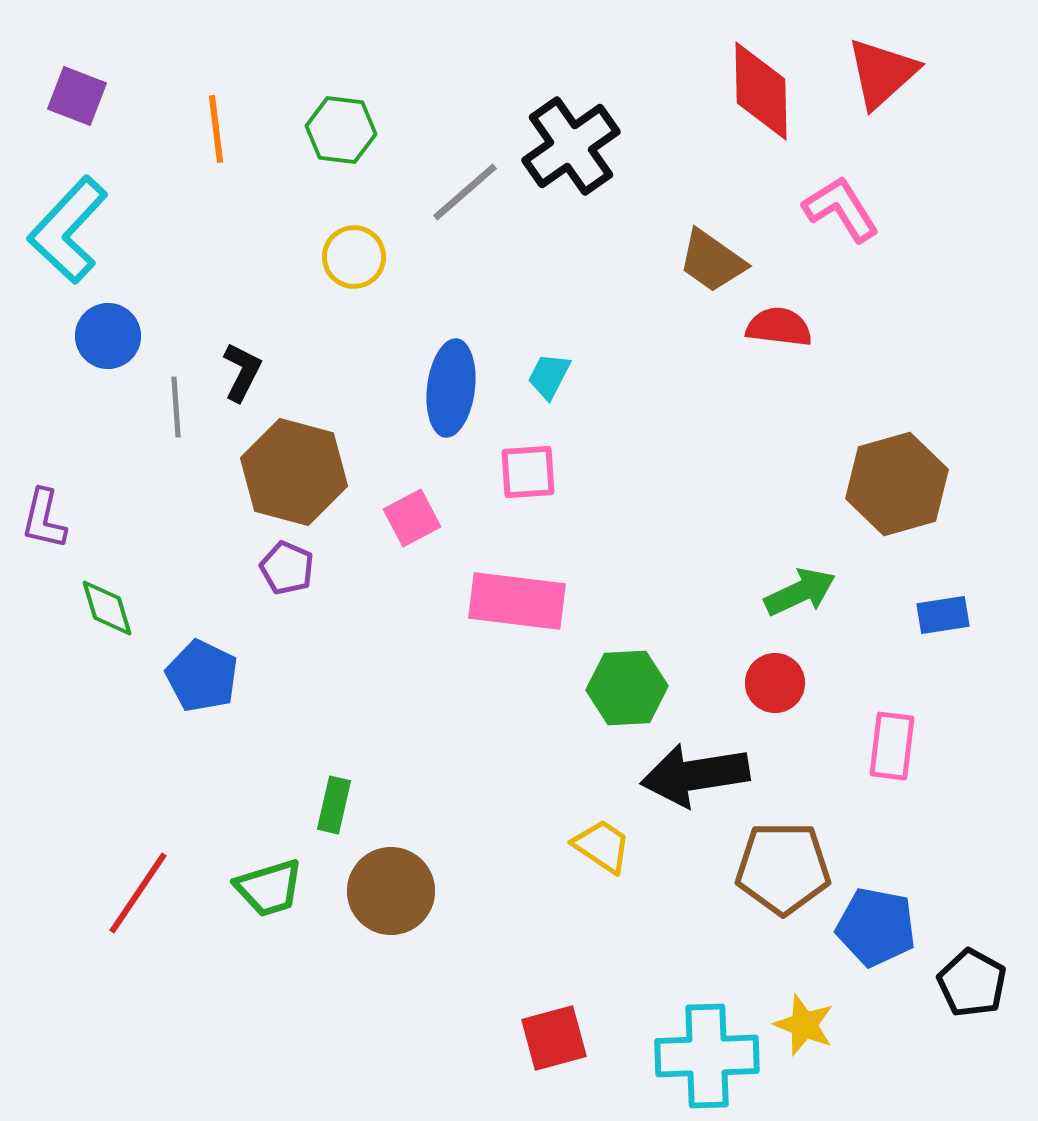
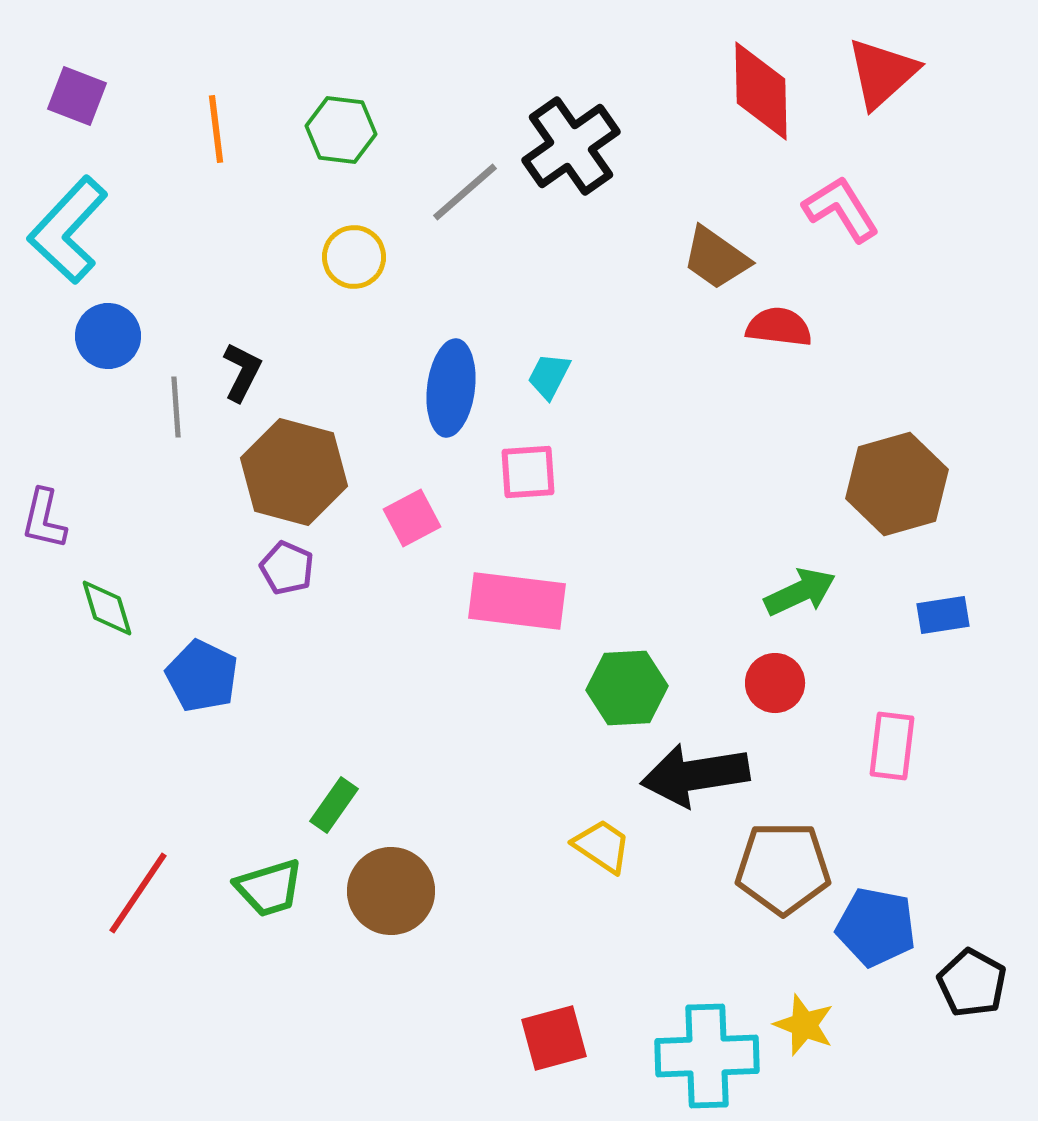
brown trapezoid at (712, 261): moved 4 px right, 3 px up
green rectangle at (334, 805): rotated 22 degrees clockwise
